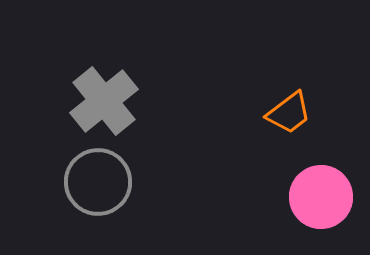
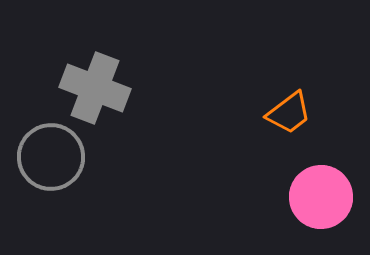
gray cross: moved 9 px left, 13 px up; rotated 30 degrees counterclockwise
gray circle: moved 47 px left, 25 px up
